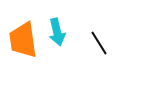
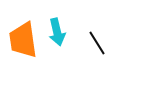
black line: moved 2 px left
